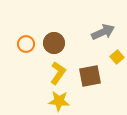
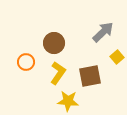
gray arrow: rotated 20 degrees counterclockwise
orange circle: moved 18 px down
yellow star: moved 9 px right
